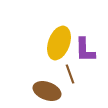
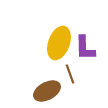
purple L-shape: moved 2 px up
brown ellipse: rotated 48 degrees counterclockwise
